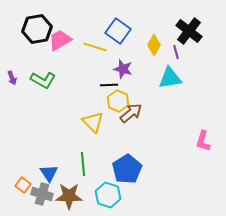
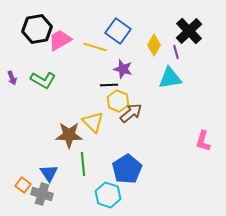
black cross: rotated 8 degrees clockwise
brown star: moved 61 px up
